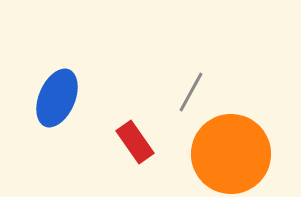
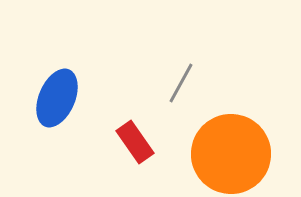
gray line: moved 10 px left, 9 px up
